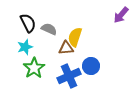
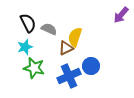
brown triangle: rotated 21 degrees counterclockwise
green star: rotated 25 degrees counterclockwise
